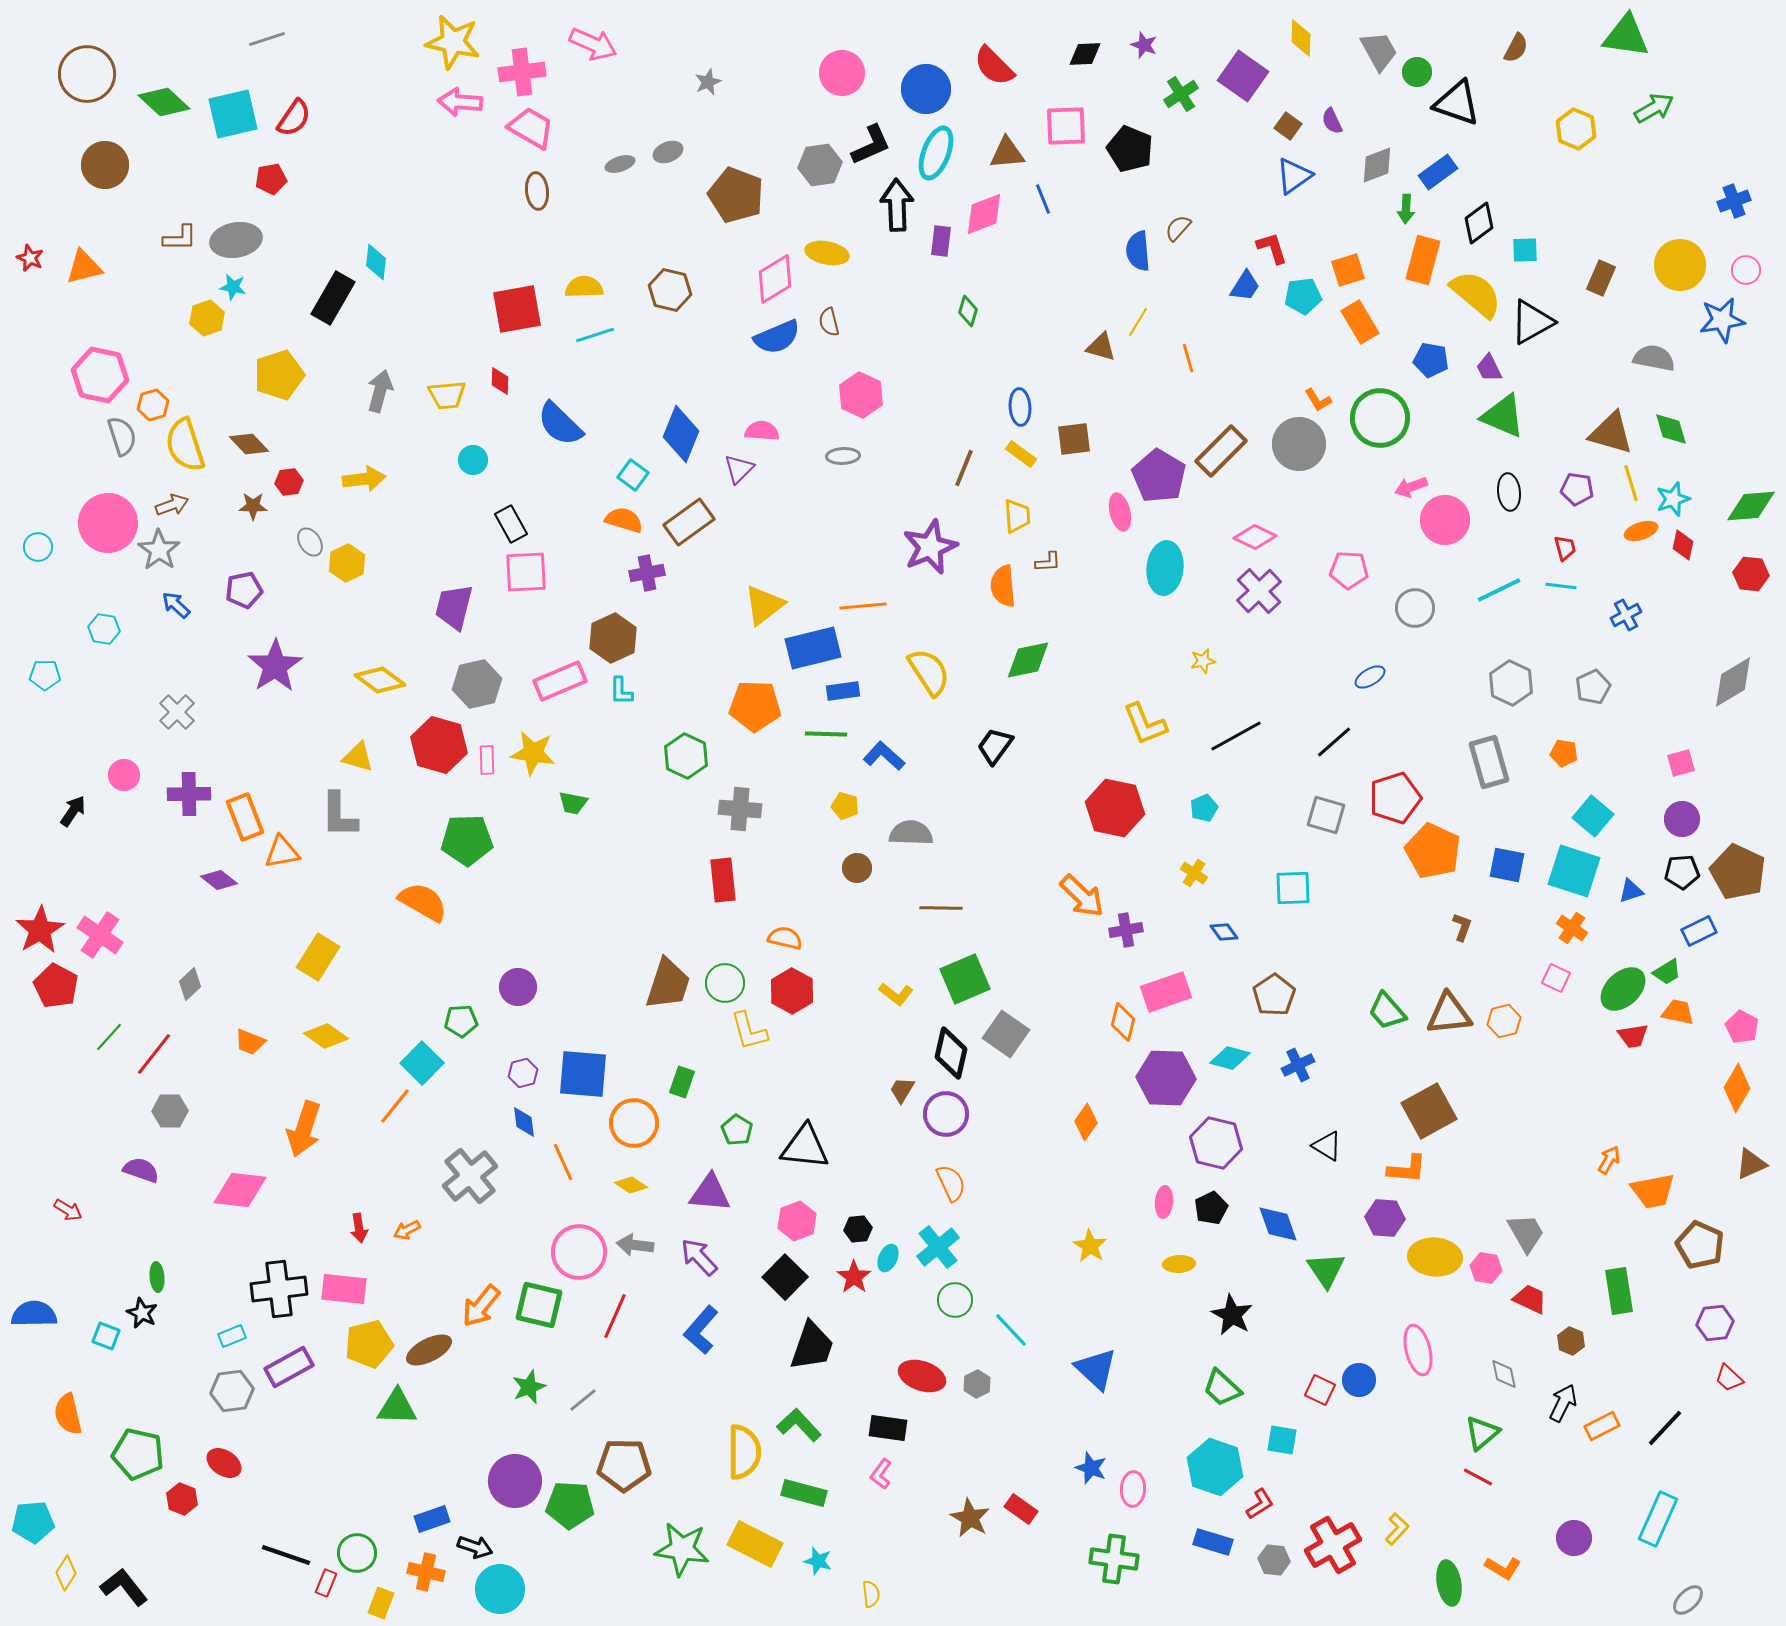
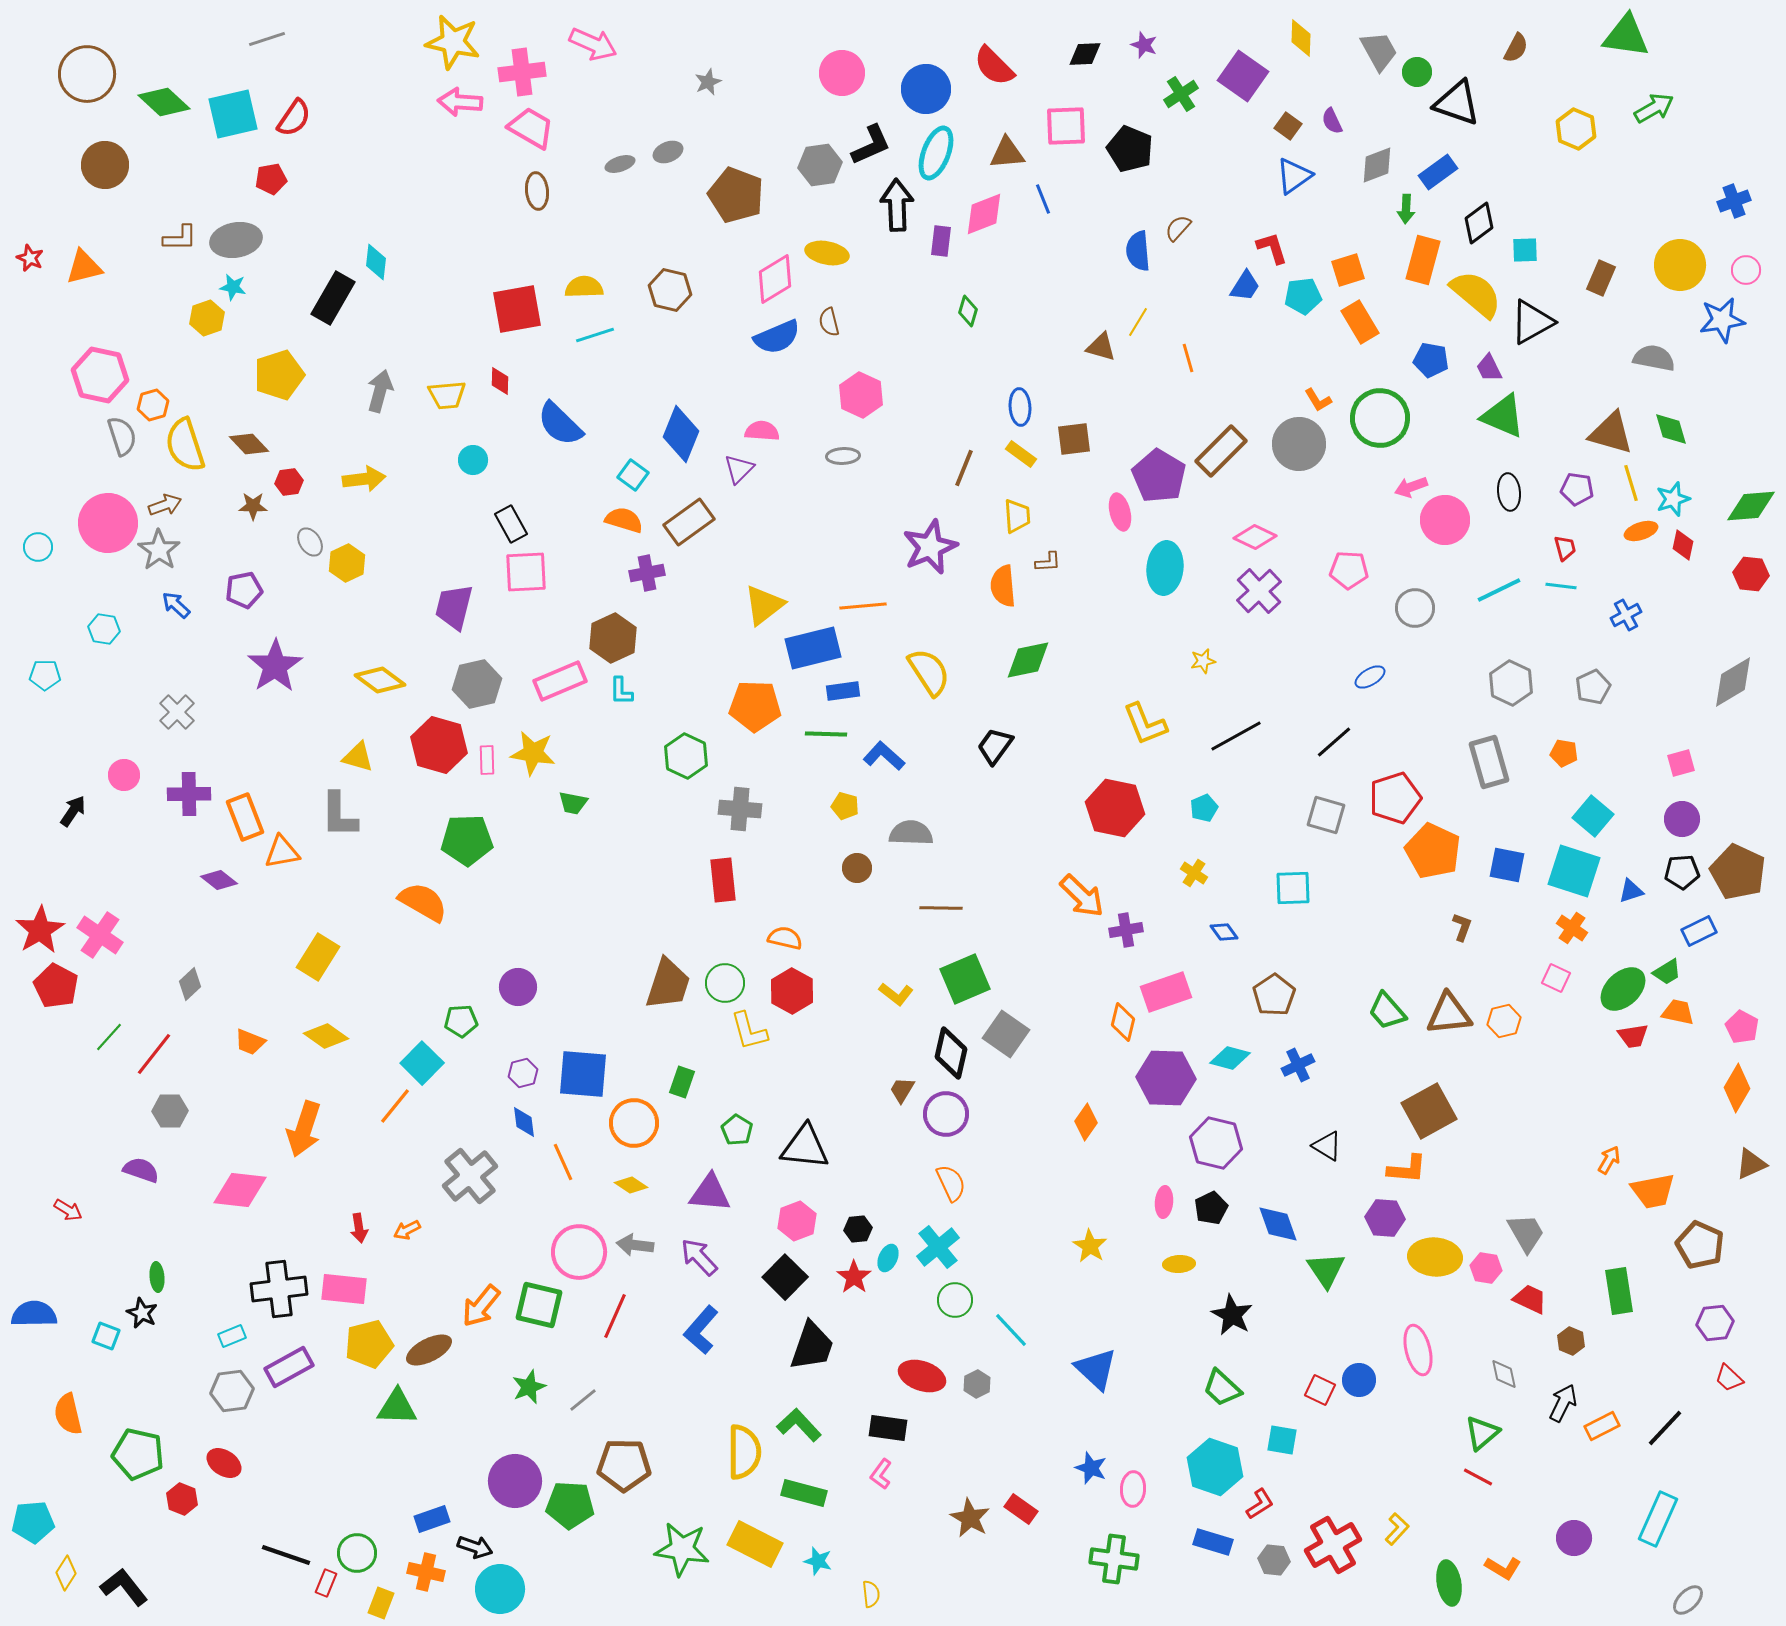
brown arrow at (172, 505): moved 7 px left
